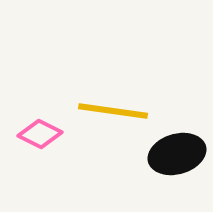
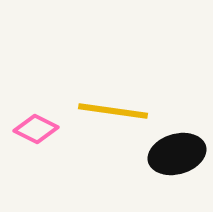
pink diamond: moved 4 px left, 5 px up
